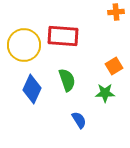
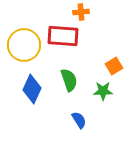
orange cross: moved 35 px left
green semicircle: moved 2 px right
green star: moved 2 px left, 2 px up
